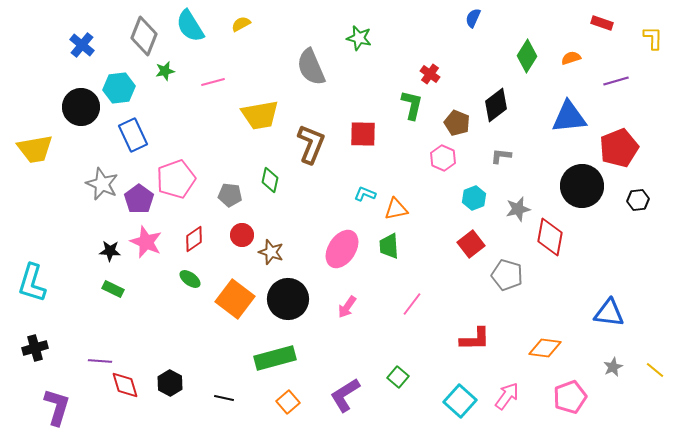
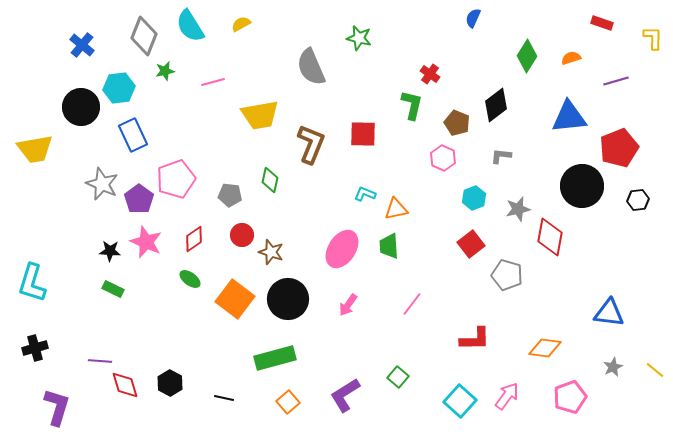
pink arrow at (347, 307): moved 1 px right, 2 px up
